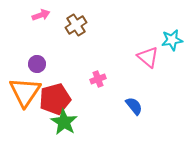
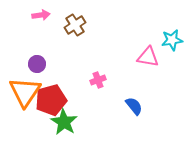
pink arrow: rotated 12 degrees clockwise
brown cross: moved 1 px left
pink triangle: rotated 30 degrees counterclockwise
pink cross: moved 1 px down
red pentagon: moved 4 px left, 1 px down
